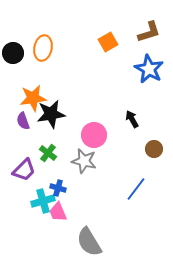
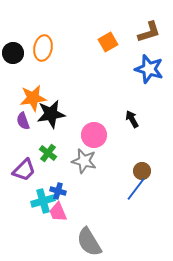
blue star: rotated 12 degrees counterclockwise
brown circle: moved 12 px left, 22 px down
blue cross: moved 3 px down
